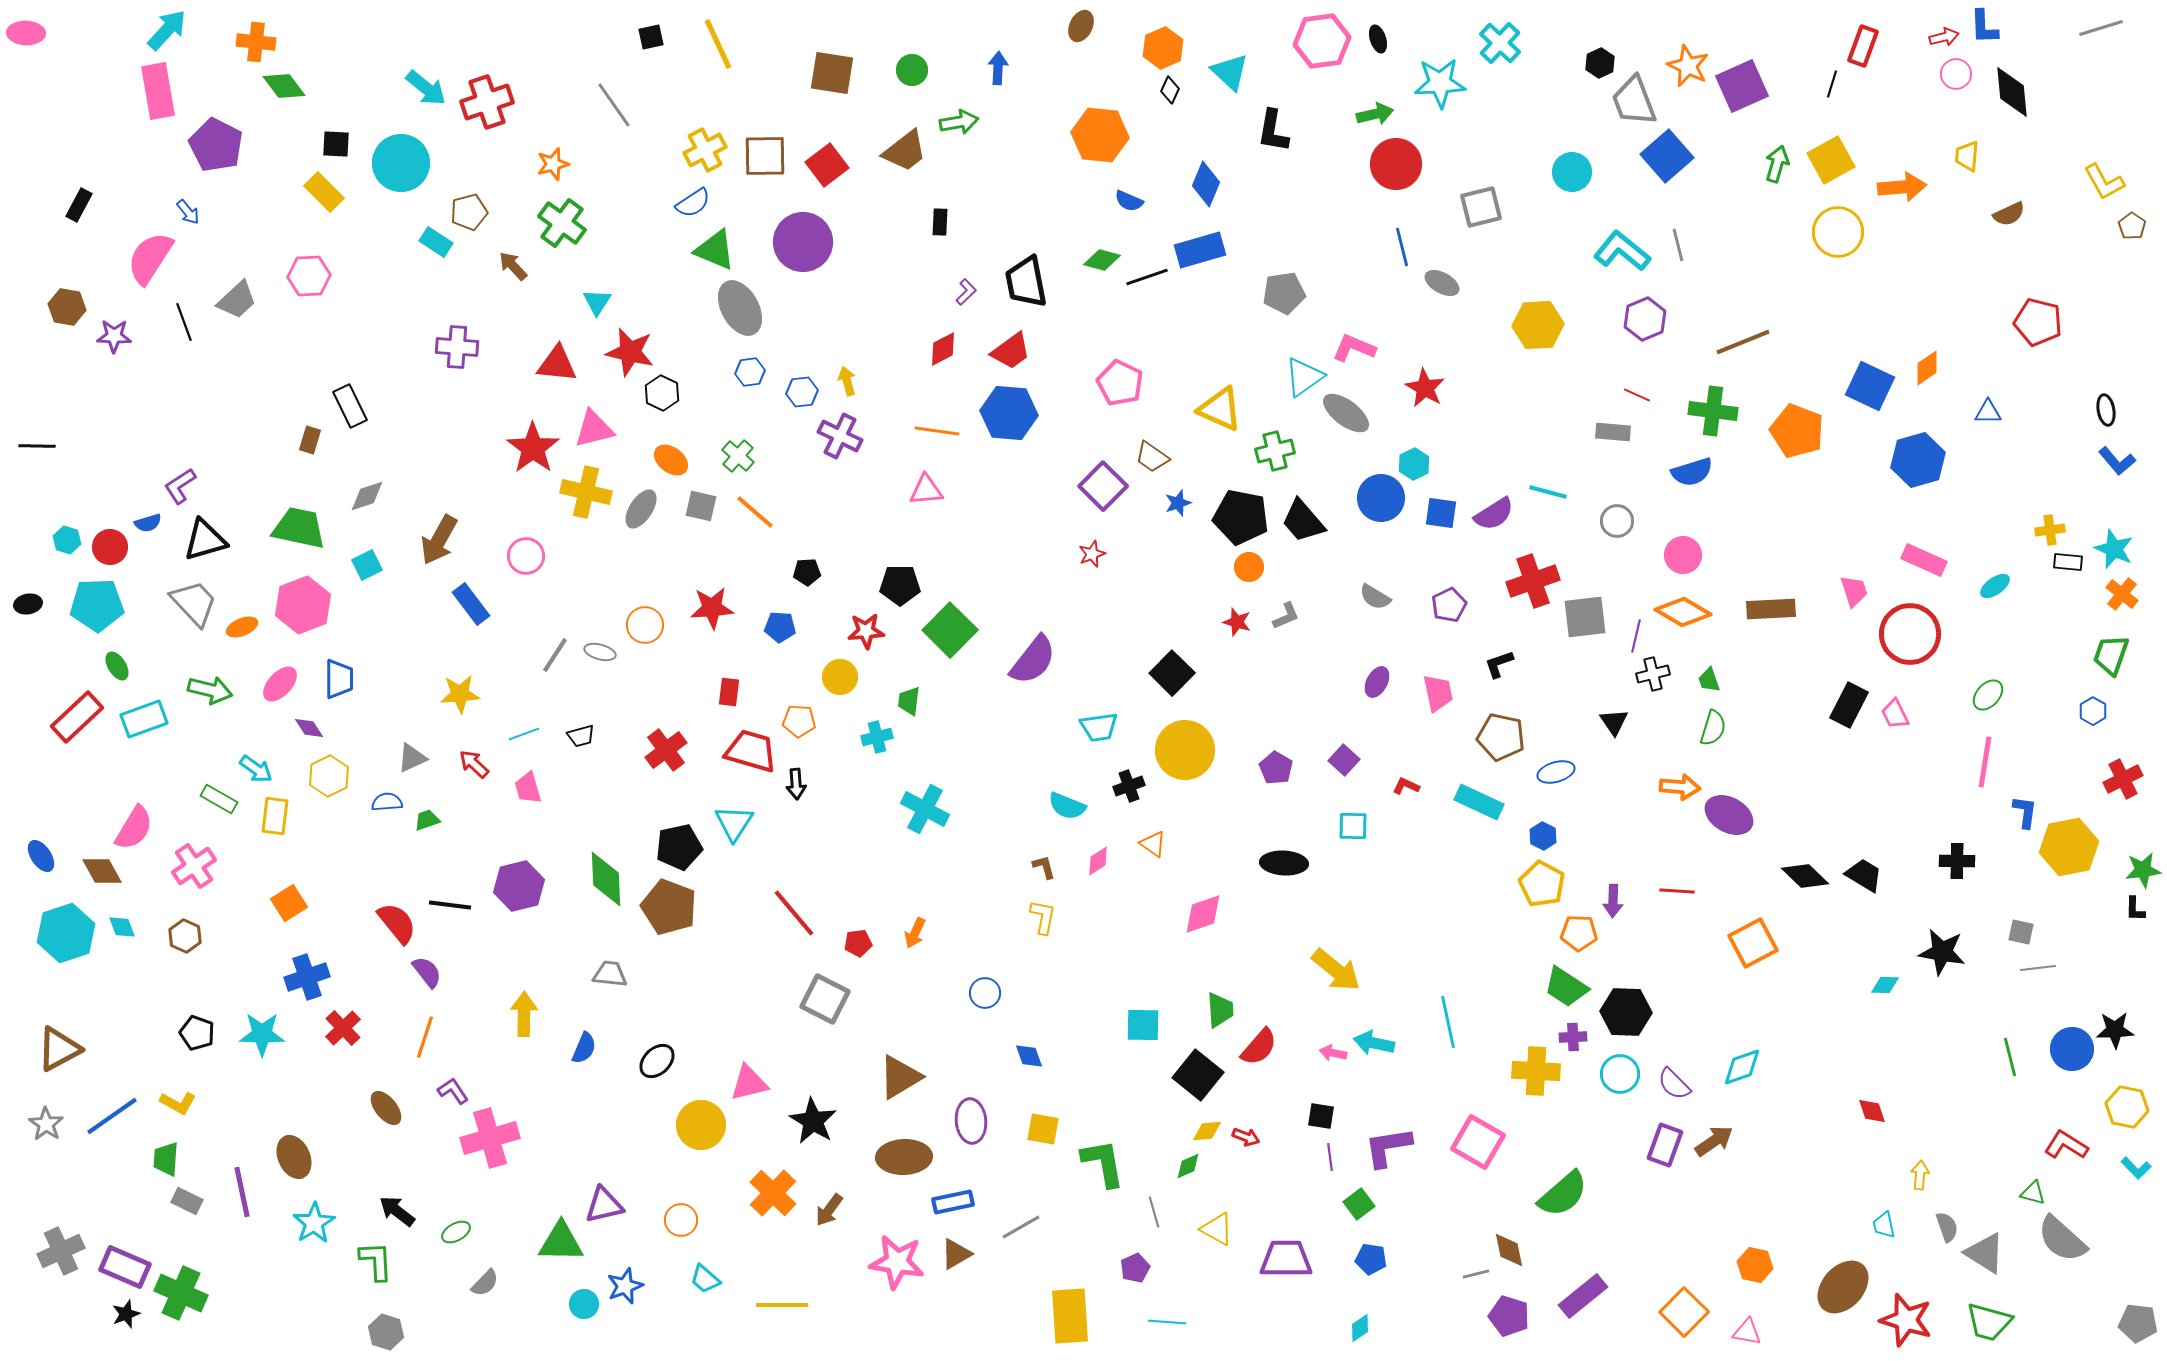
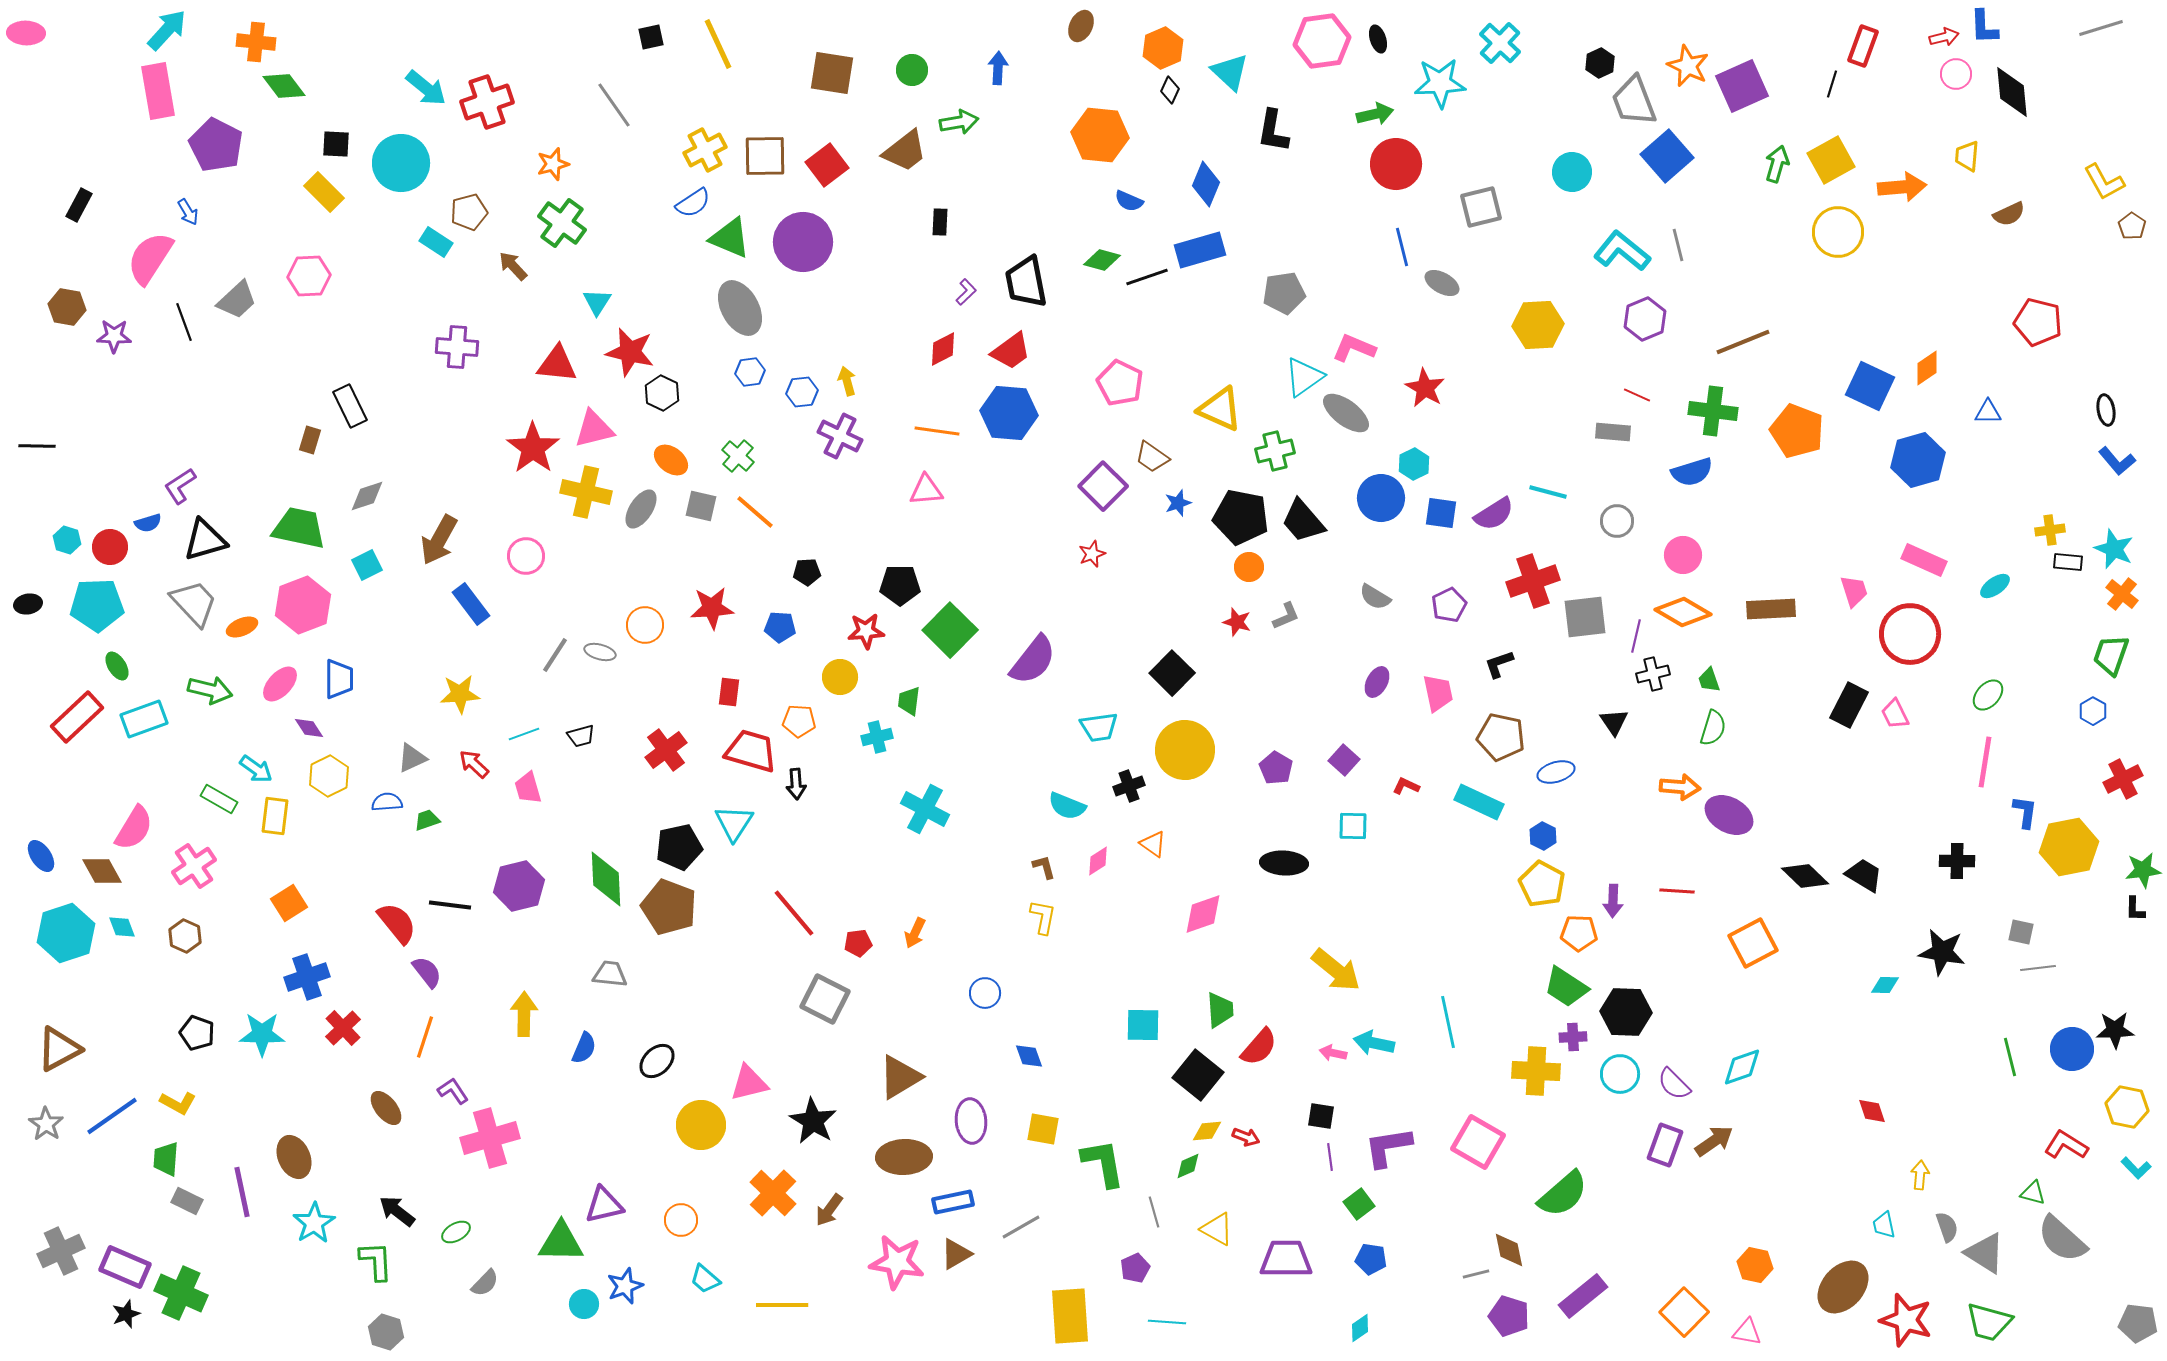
blue arrow at (188, 212): rotated 8 degrees clockwise
green triangle at (715, 250): moved 15 px right, 12 px up
